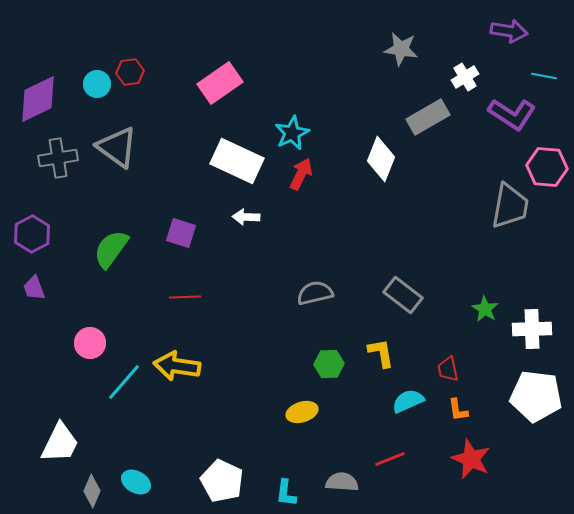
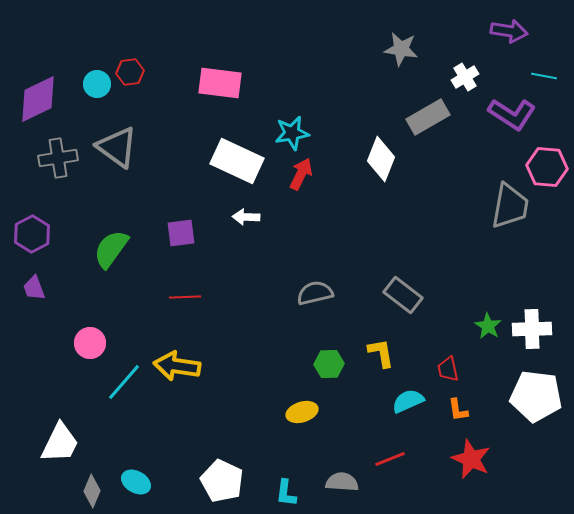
pink rectangle at (220, 83): rotated 42 degrees clockwise
cyan star at (292, 133): rotated 16 degrees clockwise
purple square at (181, 233): rotated 24 degrees counterclockwise
green star at (485, 309): moved 3 px right, 17 px down
